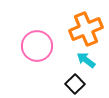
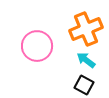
black square: moved 9 px right, 1 px down; rotated 18 degrees counterclockwise
